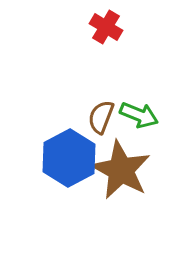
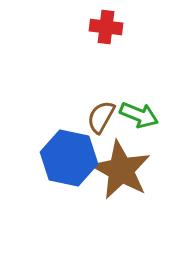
red cross: rotated 24 degrees counterclockwise
brown semicircle: rotated 8 degrees clockwise
blue hexagon: rotated 20 degrees counterclockwise
